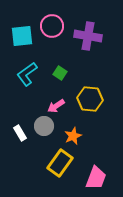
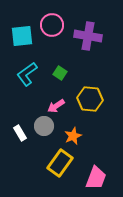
pink circle: moved 1 px up
